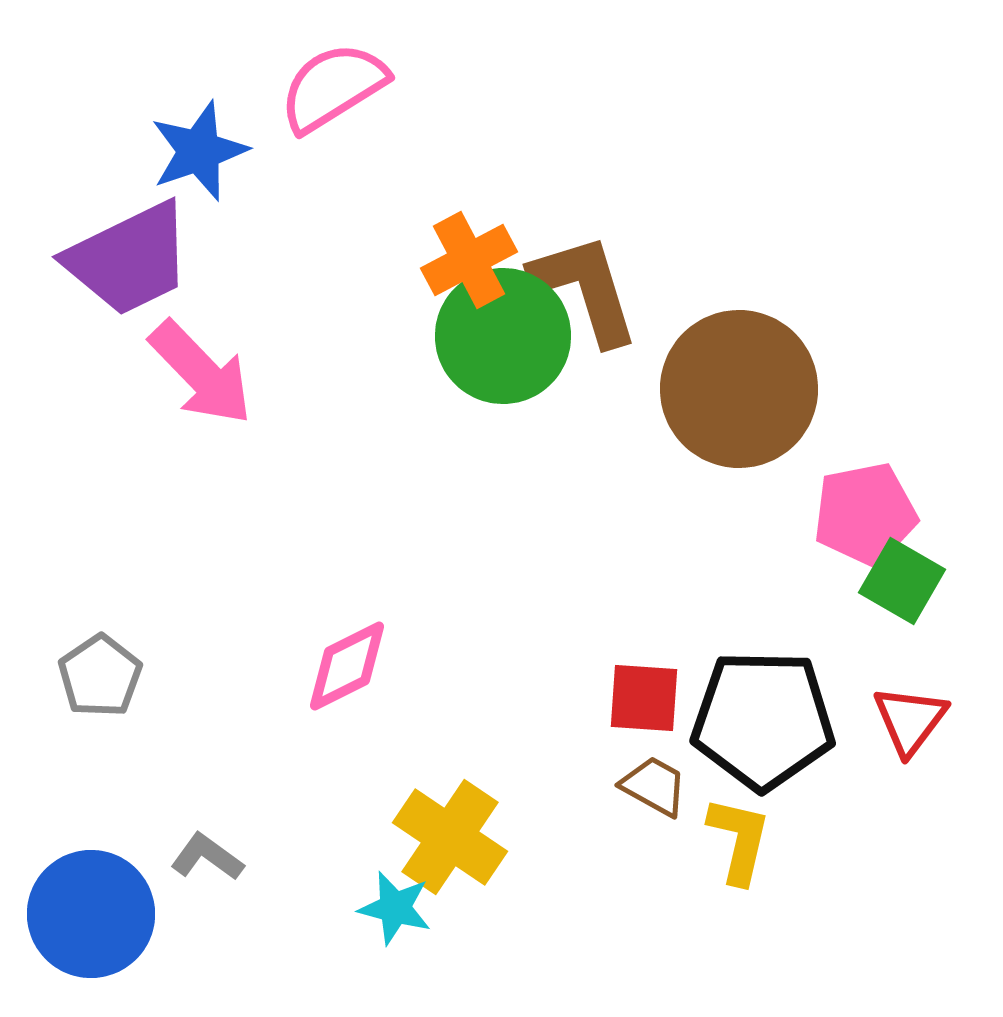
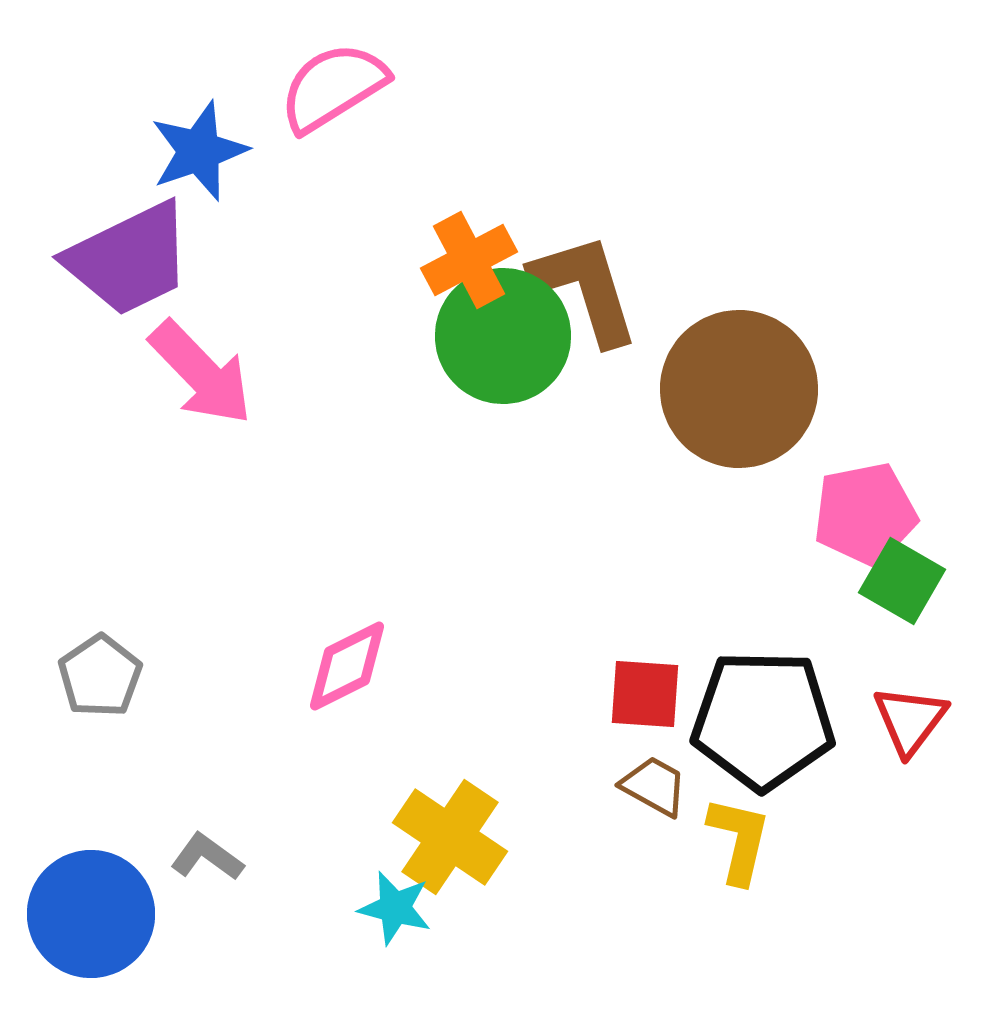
red square: moved 1 px right, 4 px up
